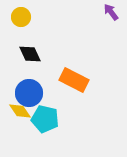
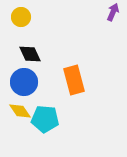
purple arrow: moved 2 px right; rotated 60 degrees clockwise
orange rectangle: rotated 48 degrees clockwise
blue circle: moved 5 px left, 11 px up
cyan pentagon: rotated 8 degrees counterclockwise
